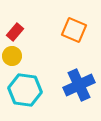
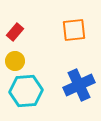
orange square: rotated 30 degrees counterclockwise
yellow circle: moved 3 px right, 5 px down
cyan hexagon: moved 1 px right, 1 px down; rotated 12 degrees counterclockwise
